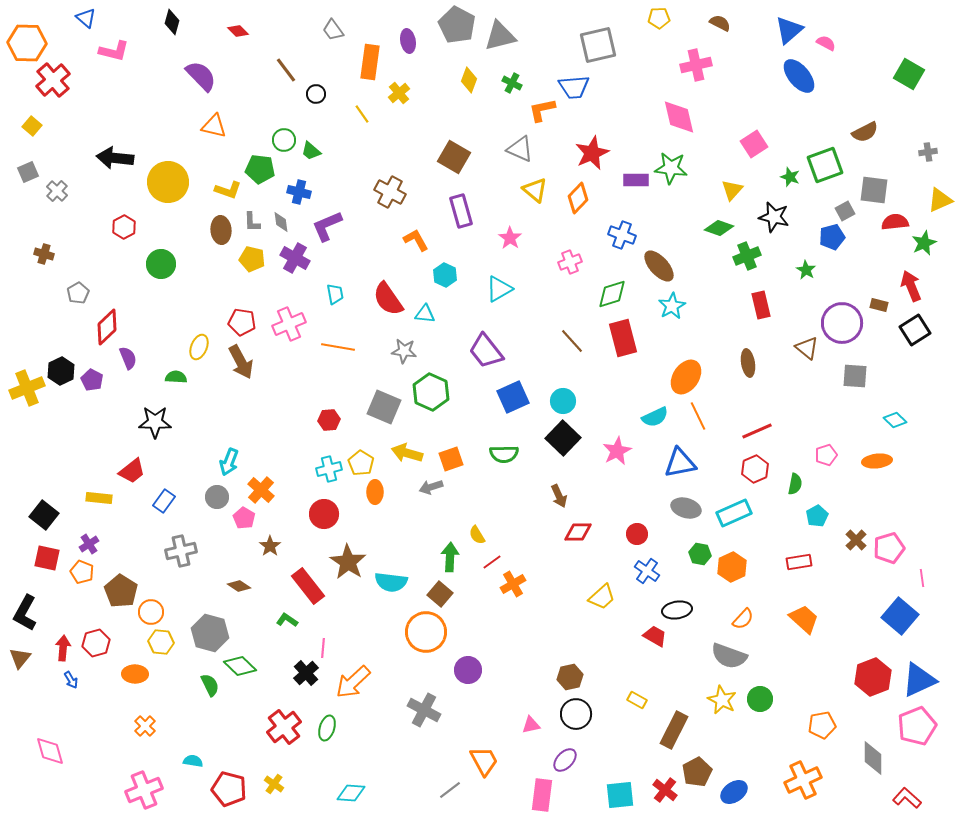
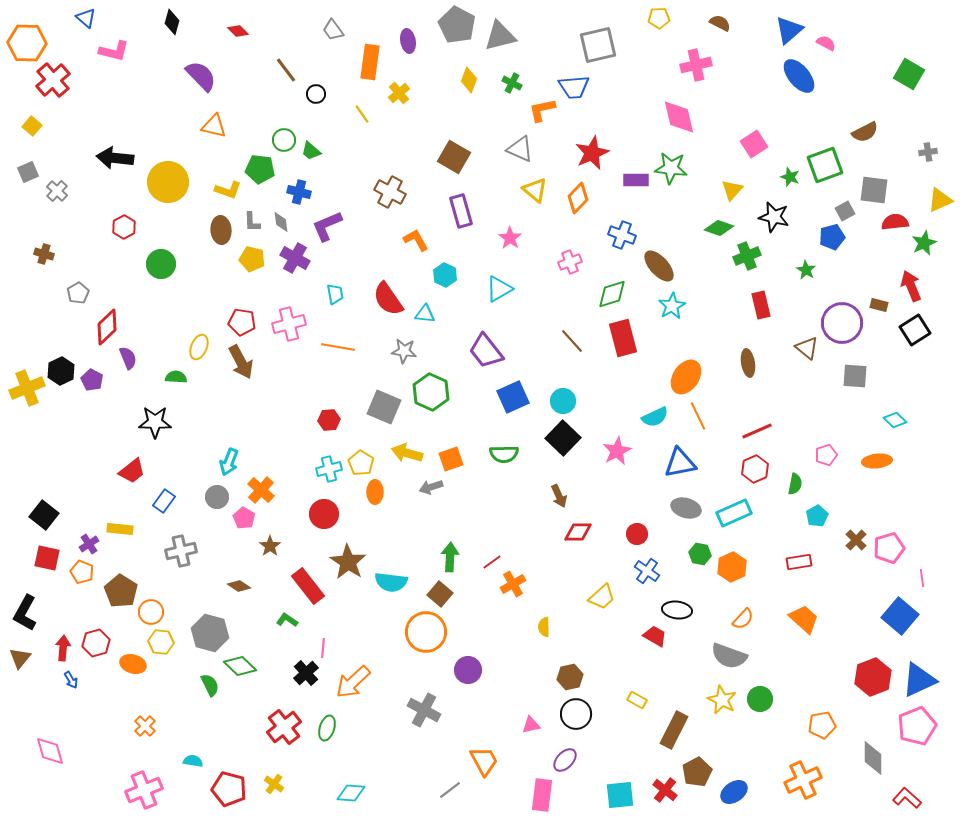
pink cross at (289, 324): rotated 8 degrees clockwise
yellow rectangle at (99, 498): moved 21 px right, 31 px down
yellow semicircle at (477, 535): moved 67 px right, 92 px down; rotated 30 degrees clockwise
black ellipse at (677, 610): rotated 16 degrees clockwise
orange ellipse at (135, 674): moved 2 px left, 10 px up; rotated 15 degrees clockwise
